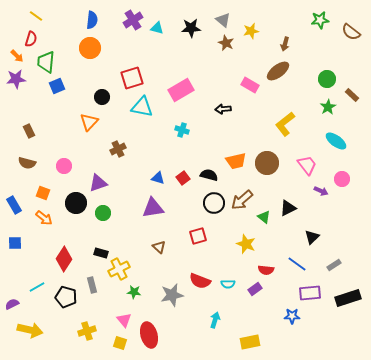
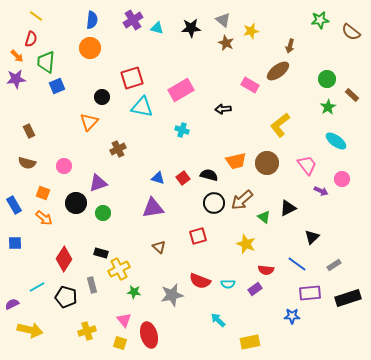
brown arrow at (285, 44): moved 5 px right, 2 px down
yellow L-shape at (285, 124): moved 5 px left, 1 px down
cyan arrow at (215, 320): moved 3 px right; rotated 63 degrees counterclockwise
